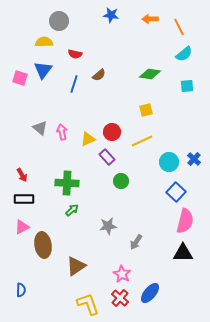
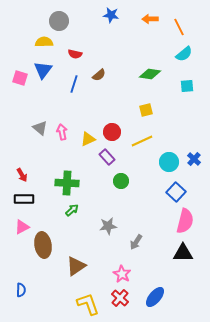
blue ellipse: moved 5 px right, 4 px down
